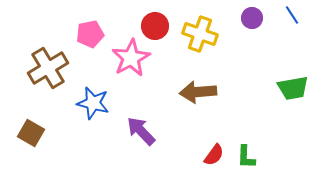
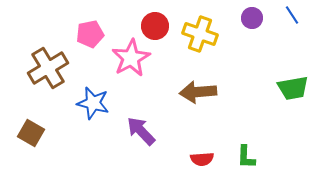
red semicircle: moved 12 px left, 4 px down; rotated 50 degrees clockwise
